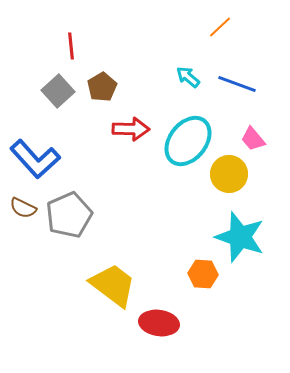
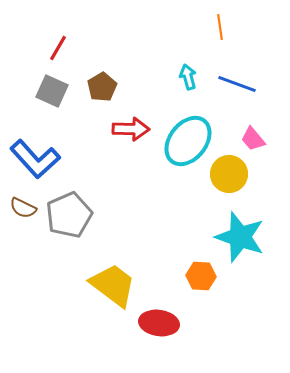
orange line: rotated 55 degrees counterclockwise
red line: moved 13 px left, 2 px down; rotated 36 degrees clockwise
cyan arrow: rotated 35 degrees clockwise
gray square: moved 6 px left; rotated 24 degrees counterclockwise
orange hexagon: moved 2 px left, 2 px down
